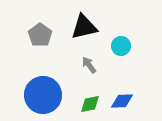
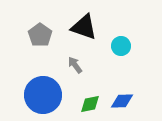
black triangle: rotated 32 degrees clockwise
gray arrow: moved 14 px left
